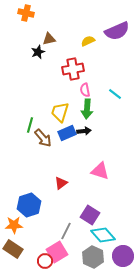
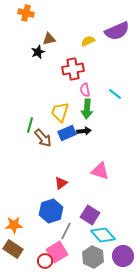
blue hexagon: moved 22 px right, 6 px down
